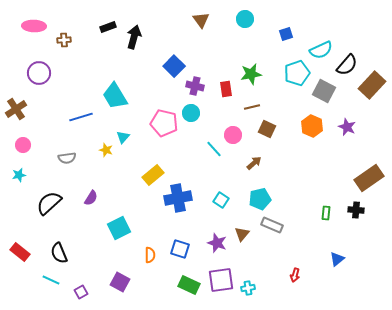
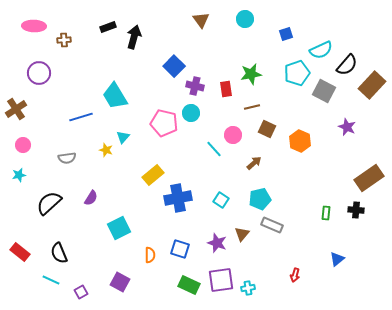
orange hexagon at (312, 126): moved 12 px left, 15 px down
